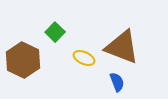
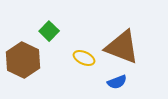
green square: moved 6 px left, 1 px up
blue semicircle: rotated 90 degrees clockwise
